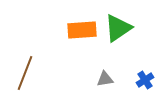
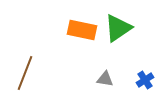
orange rectangle: rotated 16 degrees clockwise
gray triangle: rotated 18 degrees clockwise
